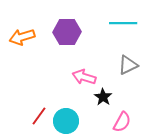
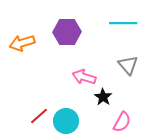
orange arrow: moved 6 px down
gray triangle: rotated 45 degrees counterclockwise
red line: rotated 12 degrees clockwise
